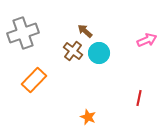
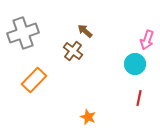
pink arrow: rotated 132 degrees clockwise
cyan circle: moved 36 px right, 11 px down
